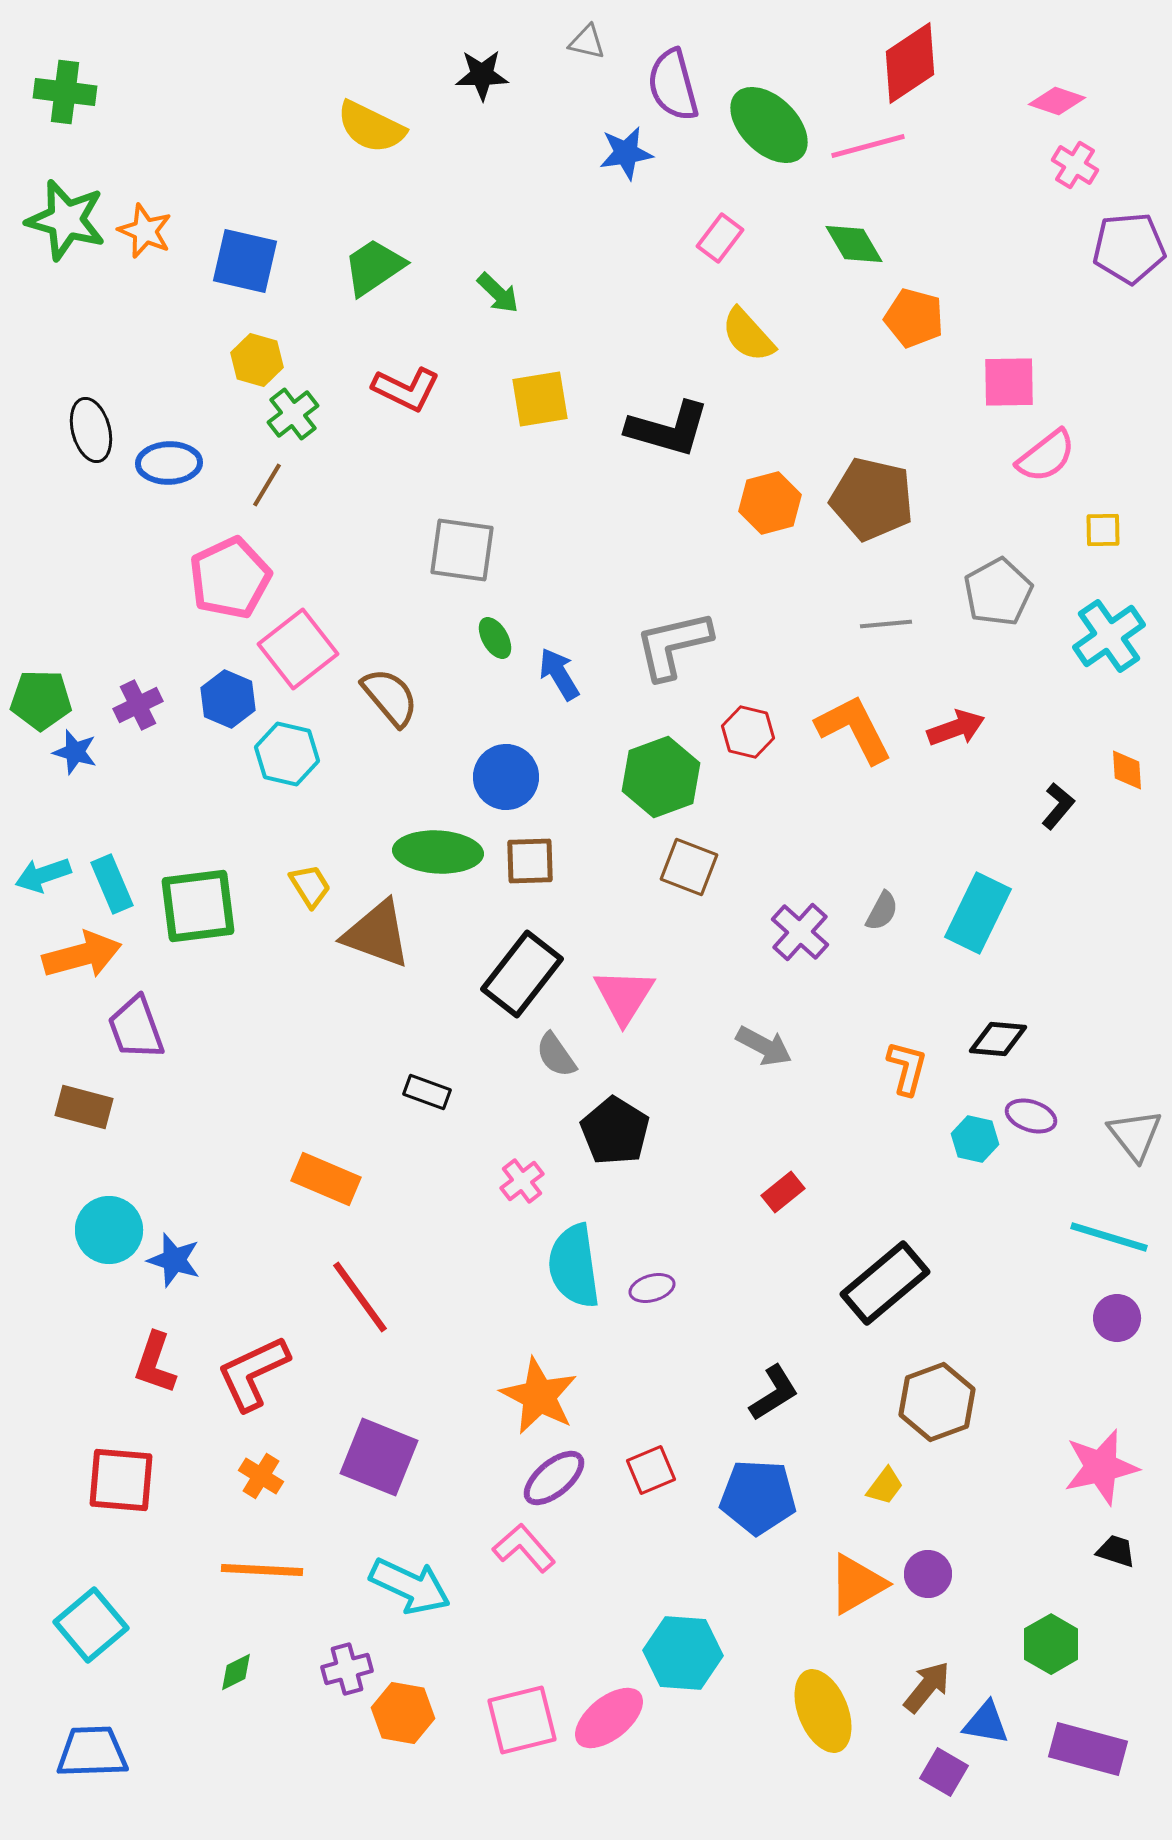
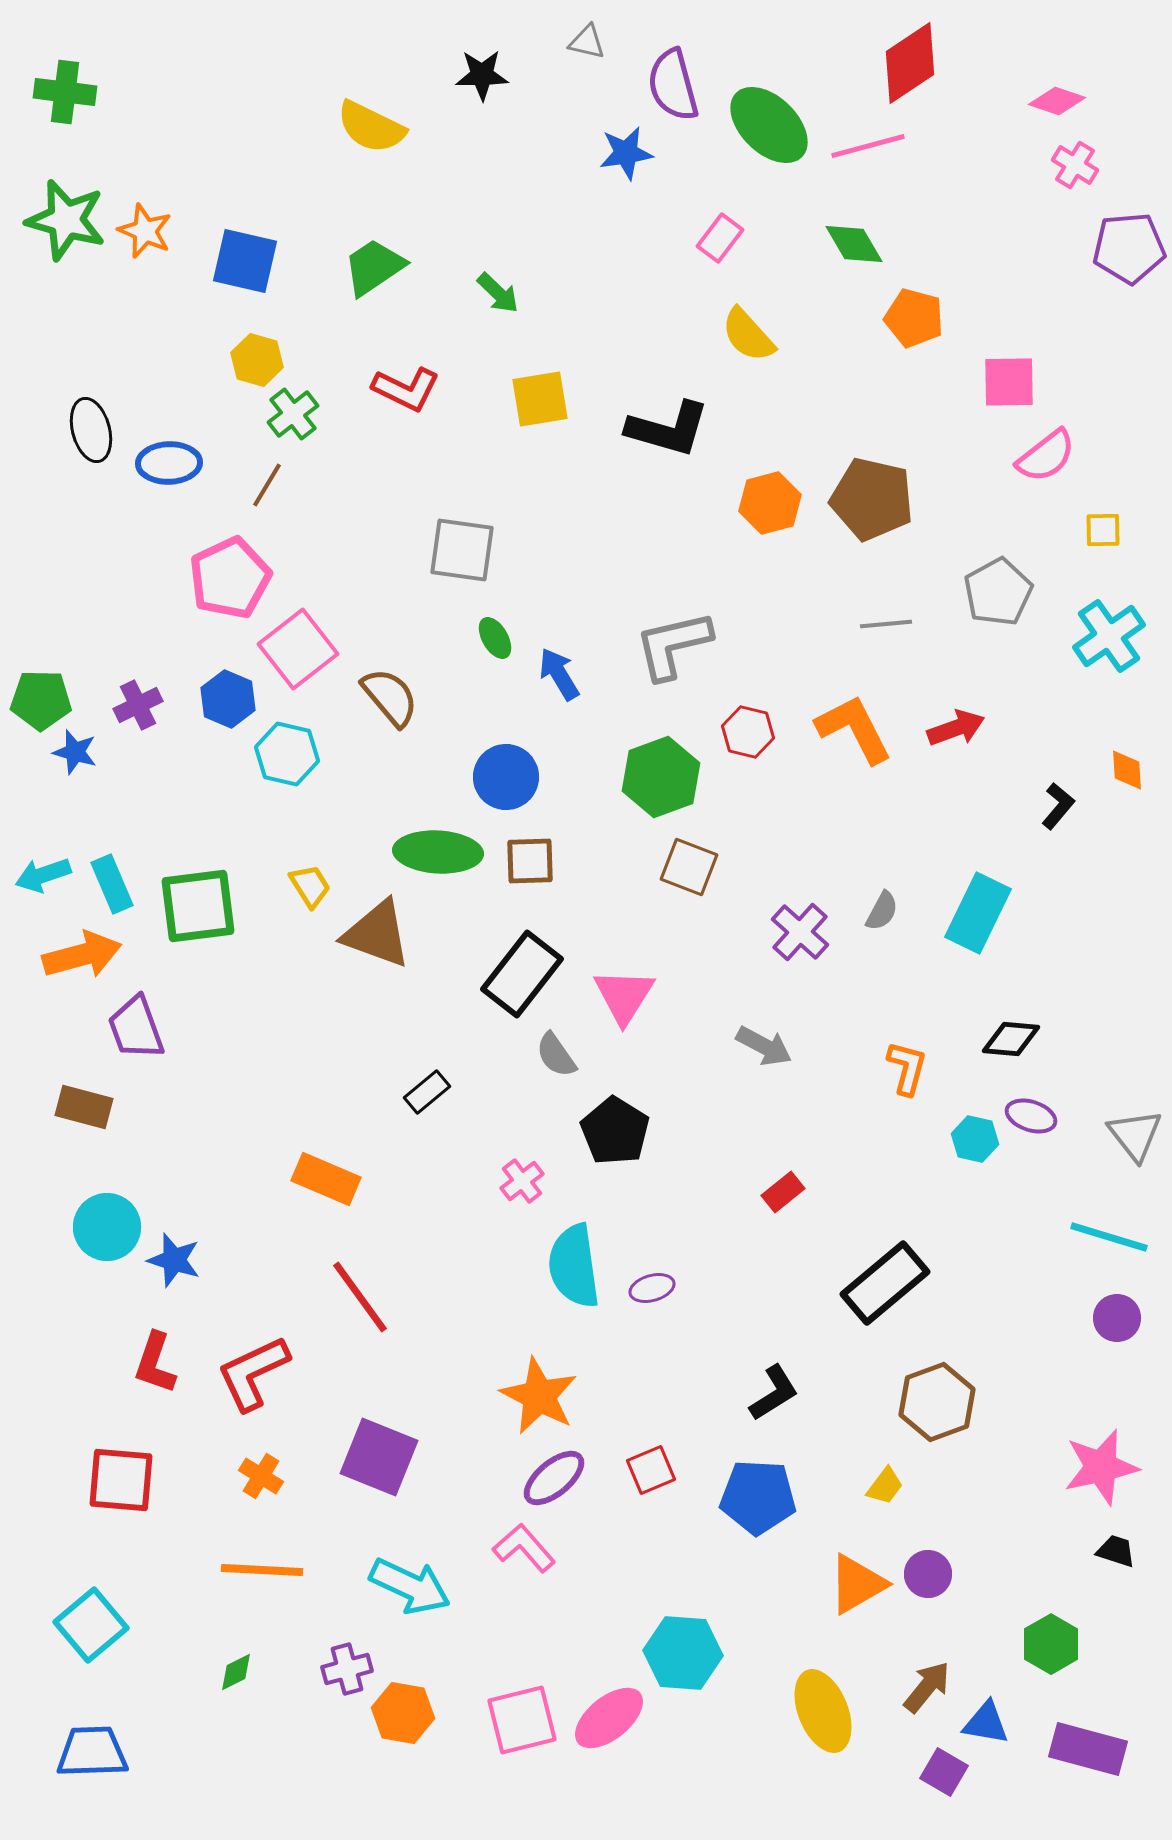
black diamond at (998, 1039): moved 13 px right
black rectangle at (427, 1092): rotated 60 degrees counterclockwise
cyan circle at (109, 1230): moved 2 px left, 3 px up
